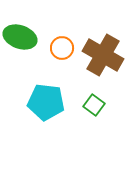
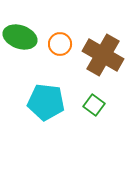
orange circle: moved 2 px left, 4 px up
